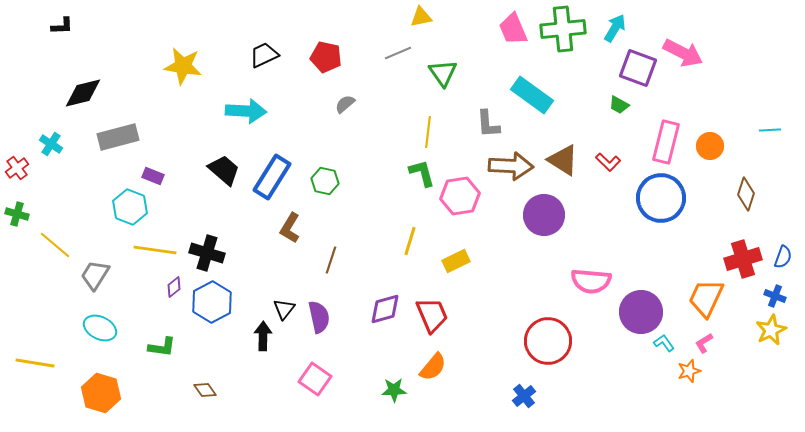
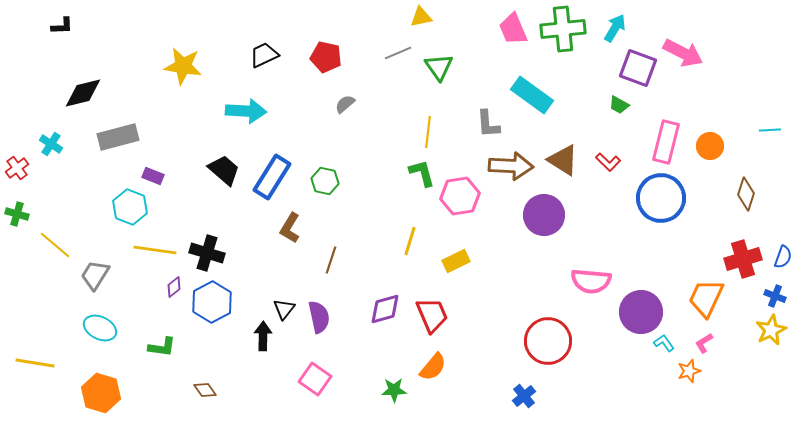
green triangle at (443, 73): moved 4 px left, 6 px up
